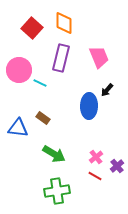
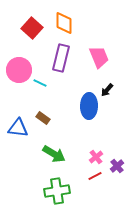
red line: rotated 56 degrees counterclockwise
